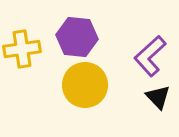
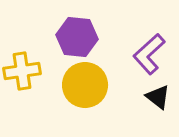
yellow cross: moved 22 px down
purple L-shape: moved 1 px left, 2 px up
black triangle: rotated 8 degrees counterclockwise
